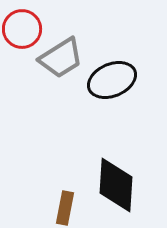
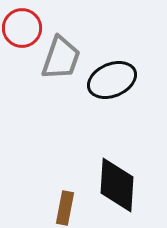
red circle: moved 1 px up
gray trapezoid: rotated 39 degrees counterclockwise
black diamond: moved 1 px right
